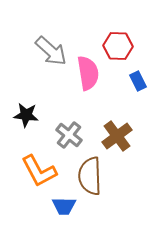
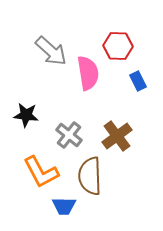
orange L-shape: moved 2 px right, 1 px down
